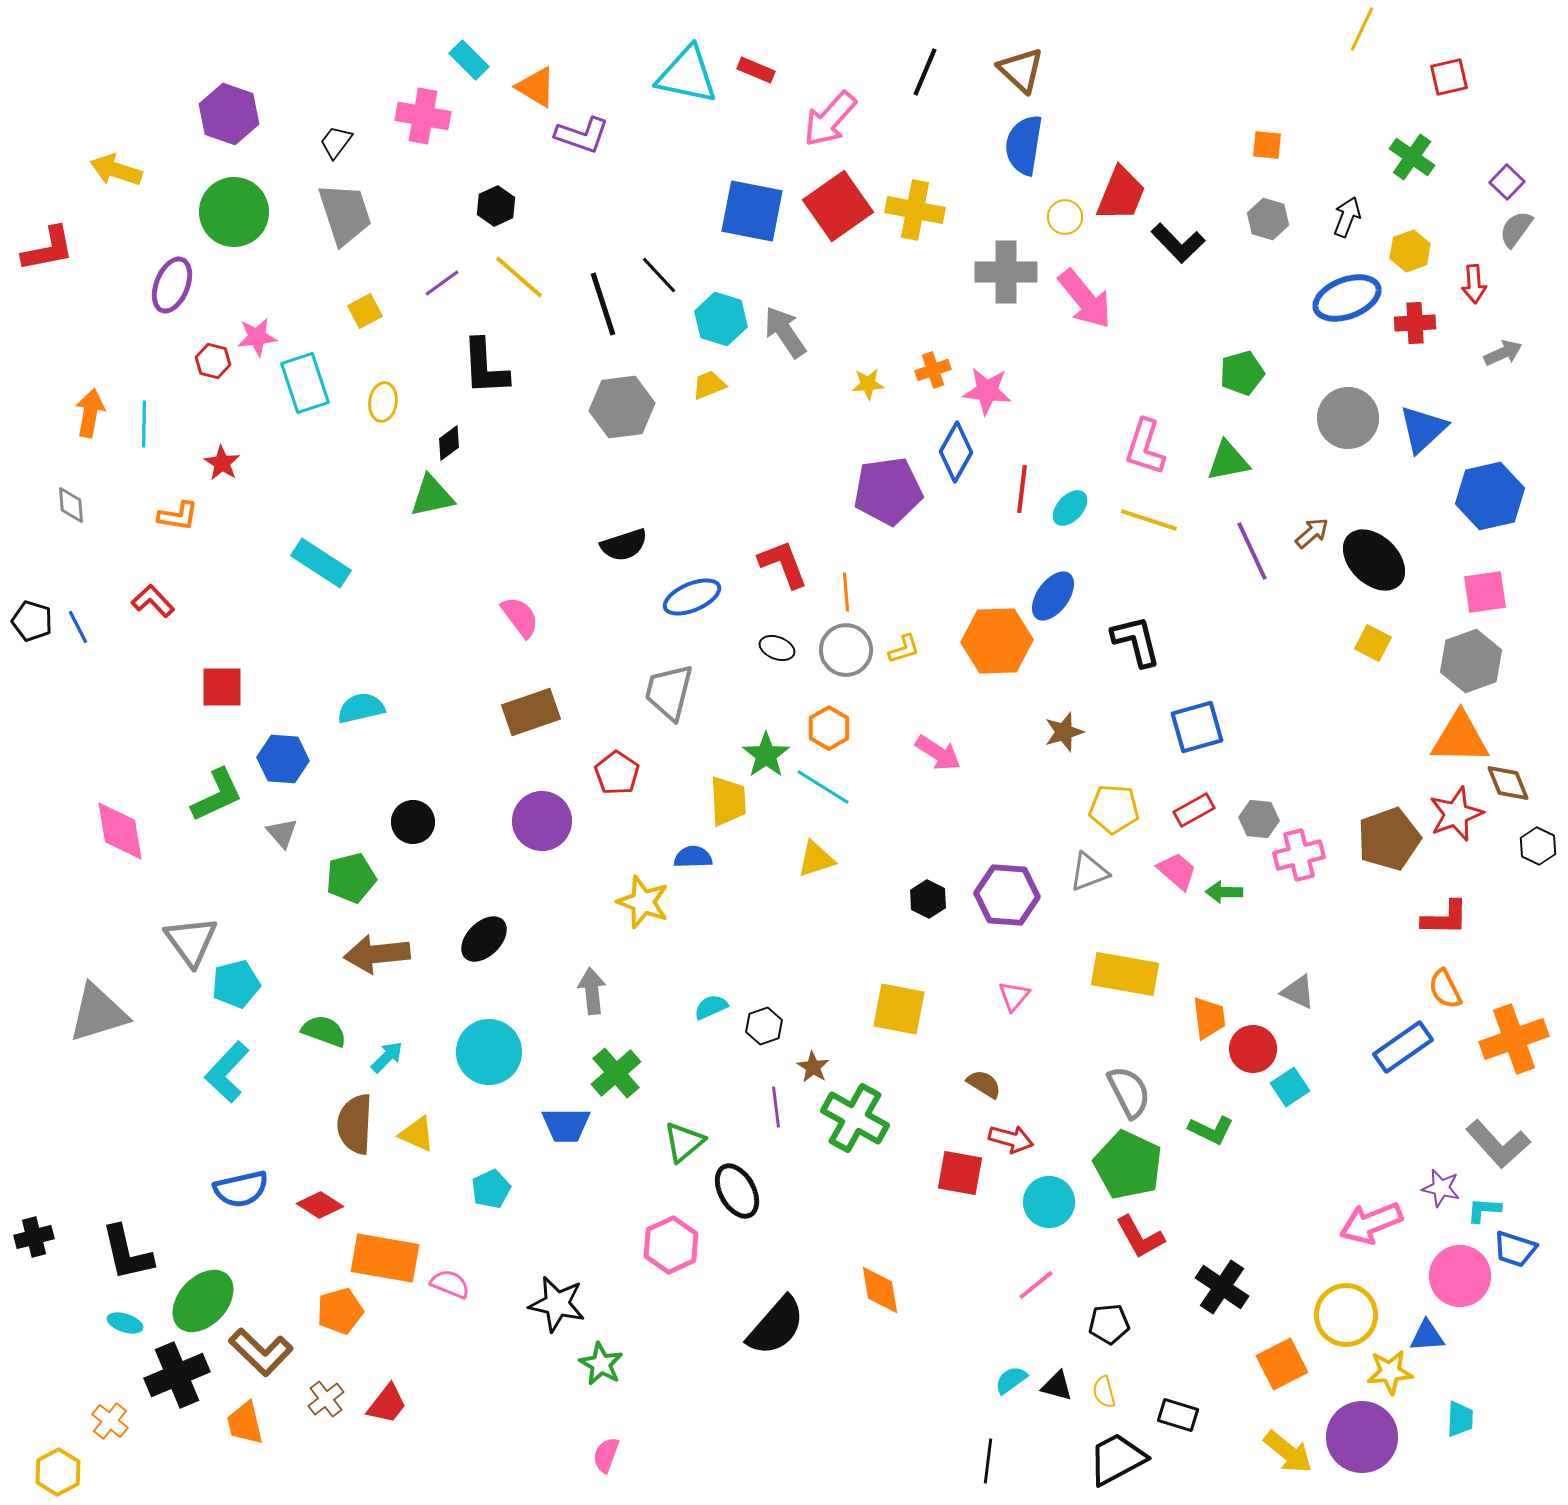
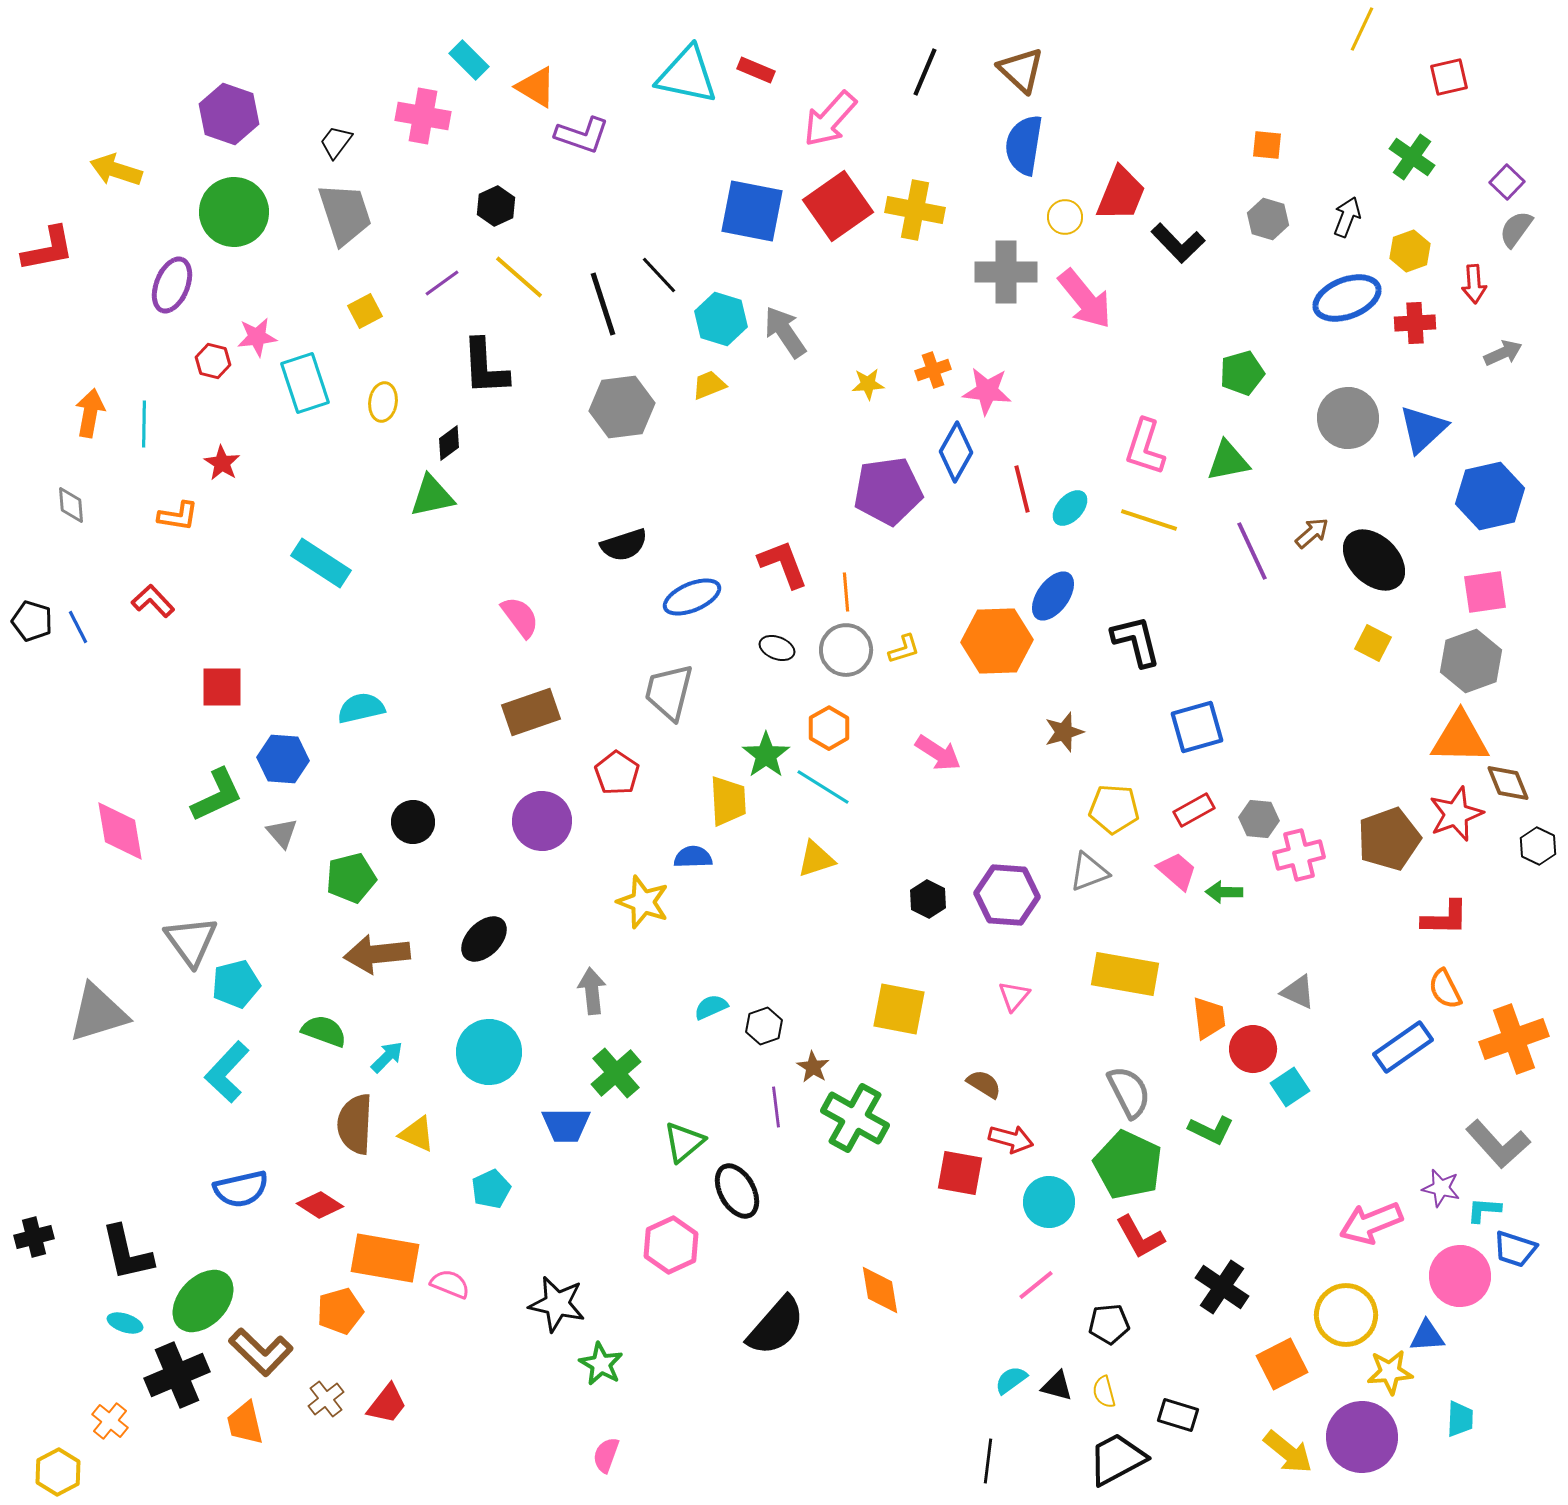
red line at (1022, 489): rotated 21 degrees counterclockwise
